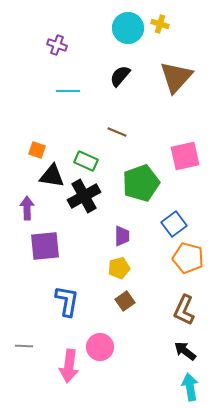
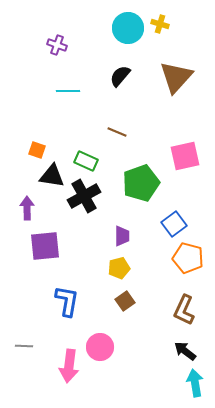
cyan arrow: moved 5 px right, 4 px up
